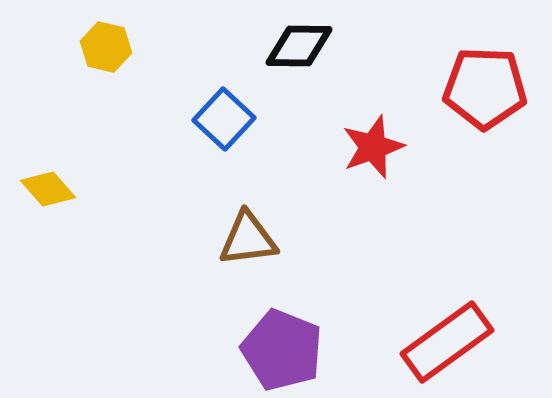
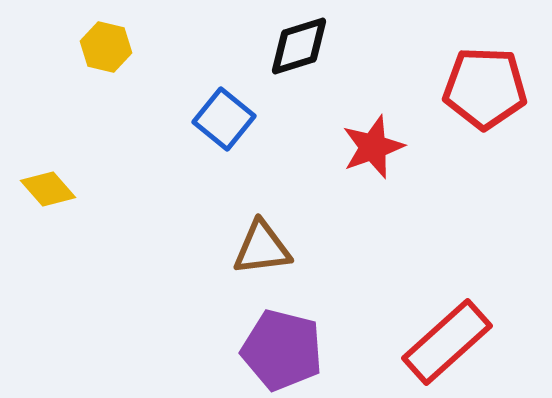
black diamond: rotated 18 degrees counterclockwise
blue square: rotated 4 degrees counterclockwise
brown triangle: moved 14 px right, 9 px down
red rectangle: rotated 6 degrees counterclockwise
purple pentagon: rotated 8 degrees counterclockwise
